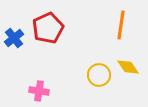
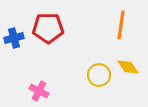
red pentagon: rotated 24 degrees clockwise
blue cross: rotated 24 degrees clockwise
pink cross: rotated 18 degrees clockwise
